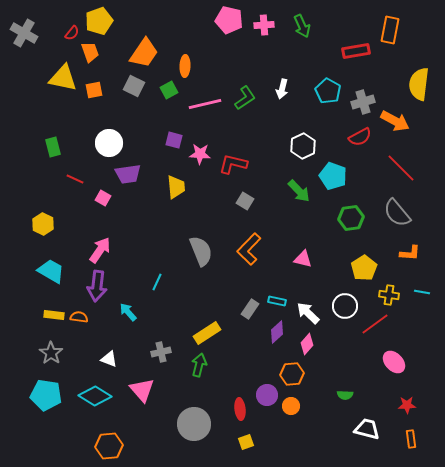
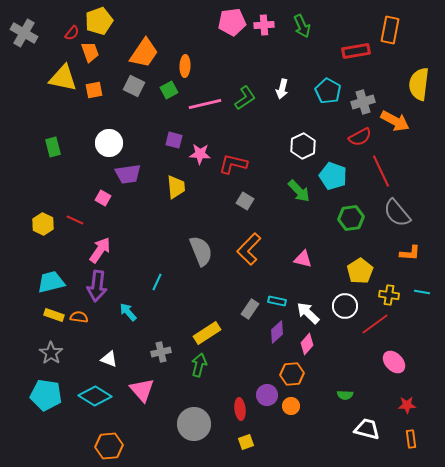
pink pentagon at (229, 20): moved 3 px right, 2 px down; rotated 20 degrees counterclockwise
red line at (401, 168): moved 20 px left, 3 px down; rotated 20 degrees clockwise
red line at (75, 179): moved 41 px down
yellow pentagon at (364, 268): moved 4 px left, 3 px down
cyan trapezoid at (51, 271): moved 11 px down; rotated 44 degrees counterclockwise
yellow rectangle at (54, 315): rotated 12 degrees clockwise
